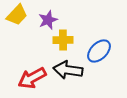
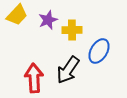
yellow cross: moved 9 px right, 10 px up
blue ellipse: rotated 15 degrees counterclockwise
black arrow: rotated 64 degrees counterclockwise
red arrow: moved 2 px right; rotated 116 degrees clockwise
